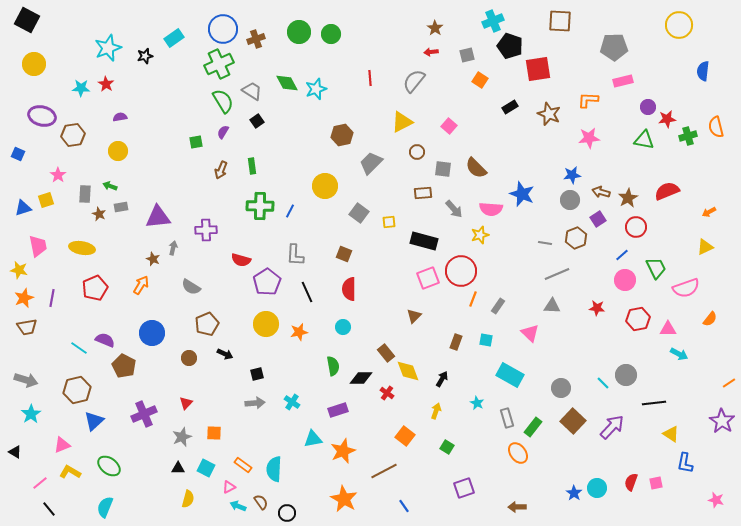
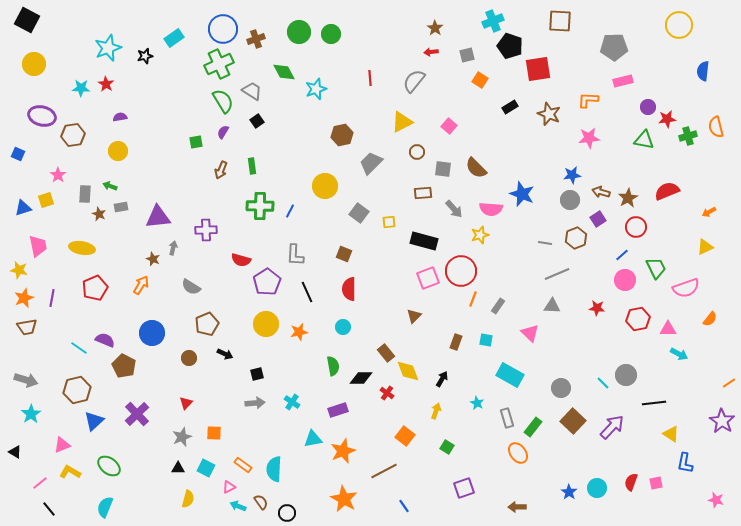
green diamond at (287, 83): moved 3 px left, 11 px up
purple cross at (144, 414): moved 7 px left; rotated 20 degrees counterclockwise
blue star at (574, 493): moved 5 px left, 1 px up
